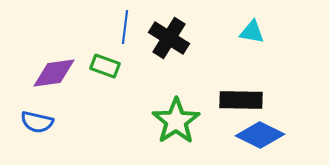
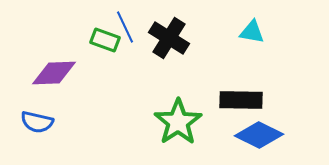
blue line: rotated 32 degrees counterclockwise
green rectangle: moved 26 px up
purple diamond: rotated 6 degrees clockwise
green star: moved 2 px right, 1 px down
blue diamond: moved 1 px left
